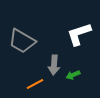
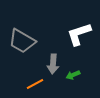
gray arrow: moved 1 px left, 1 px up
